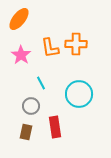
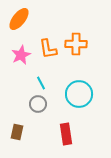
orange L-shape: moved 2 px left, 1 px down
pink star: rotated 12 degrees clockwise
gray circle: moved 7 px right, 2 px up
red rectangle: moved 11 px right, 7 px down
brown rectangle: moved 9 px left
